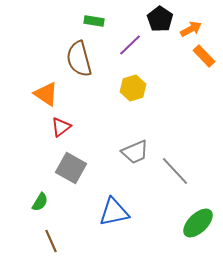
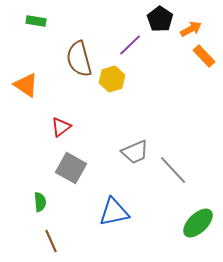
green rectangle: moved 58 px left
yellow hexagon: moved 21 px left, 9 px up
orange triangle: moved 20 px left, 9 px up
gray line: moved 2 px left, 1 px up
green semicircle: rotated 36 degrees counterclockwise
